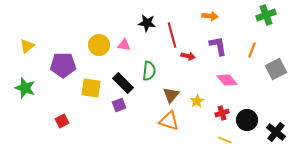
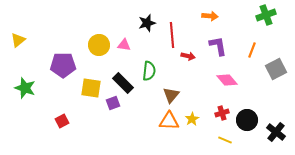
black star: rotated 24 degrees counterclockwise
red line: rotated 10 degrees clockwise
yellow triangle: moved 9 px left, 6 px up
yellow star: moved 5 px left, 18 px down
purple square: moved 6 px left, 2 px up
orange triangle: rotated 15 degrees counterclockwise
